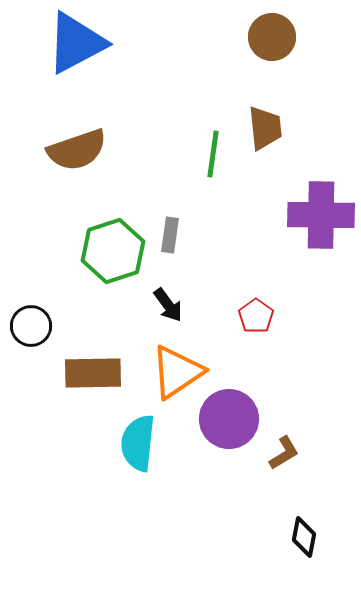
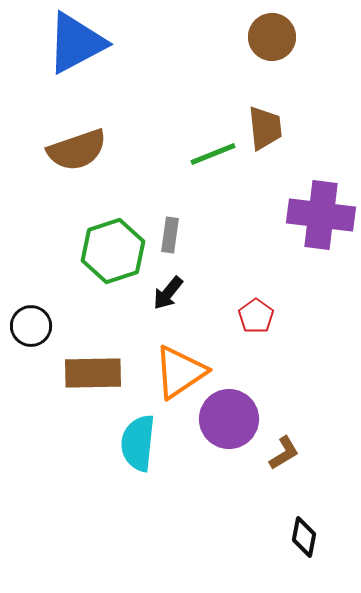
green line: rotated 60 degrees clockwise
purple cross: rotated 6 degrees clockwise
black arrow: moved 12 px up; rotated 75 degrees clockwise
orange triangle: moved 3 px right
